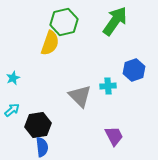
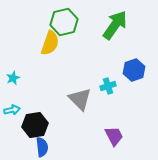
green arrow: moved 4 px down
cyan cross: rotated 14 degrees counterclockwise
gray triangle: moved 3 px down
cyan arrow: rotated 28 degrees clockwise
black hexagon: moved 3 px left
